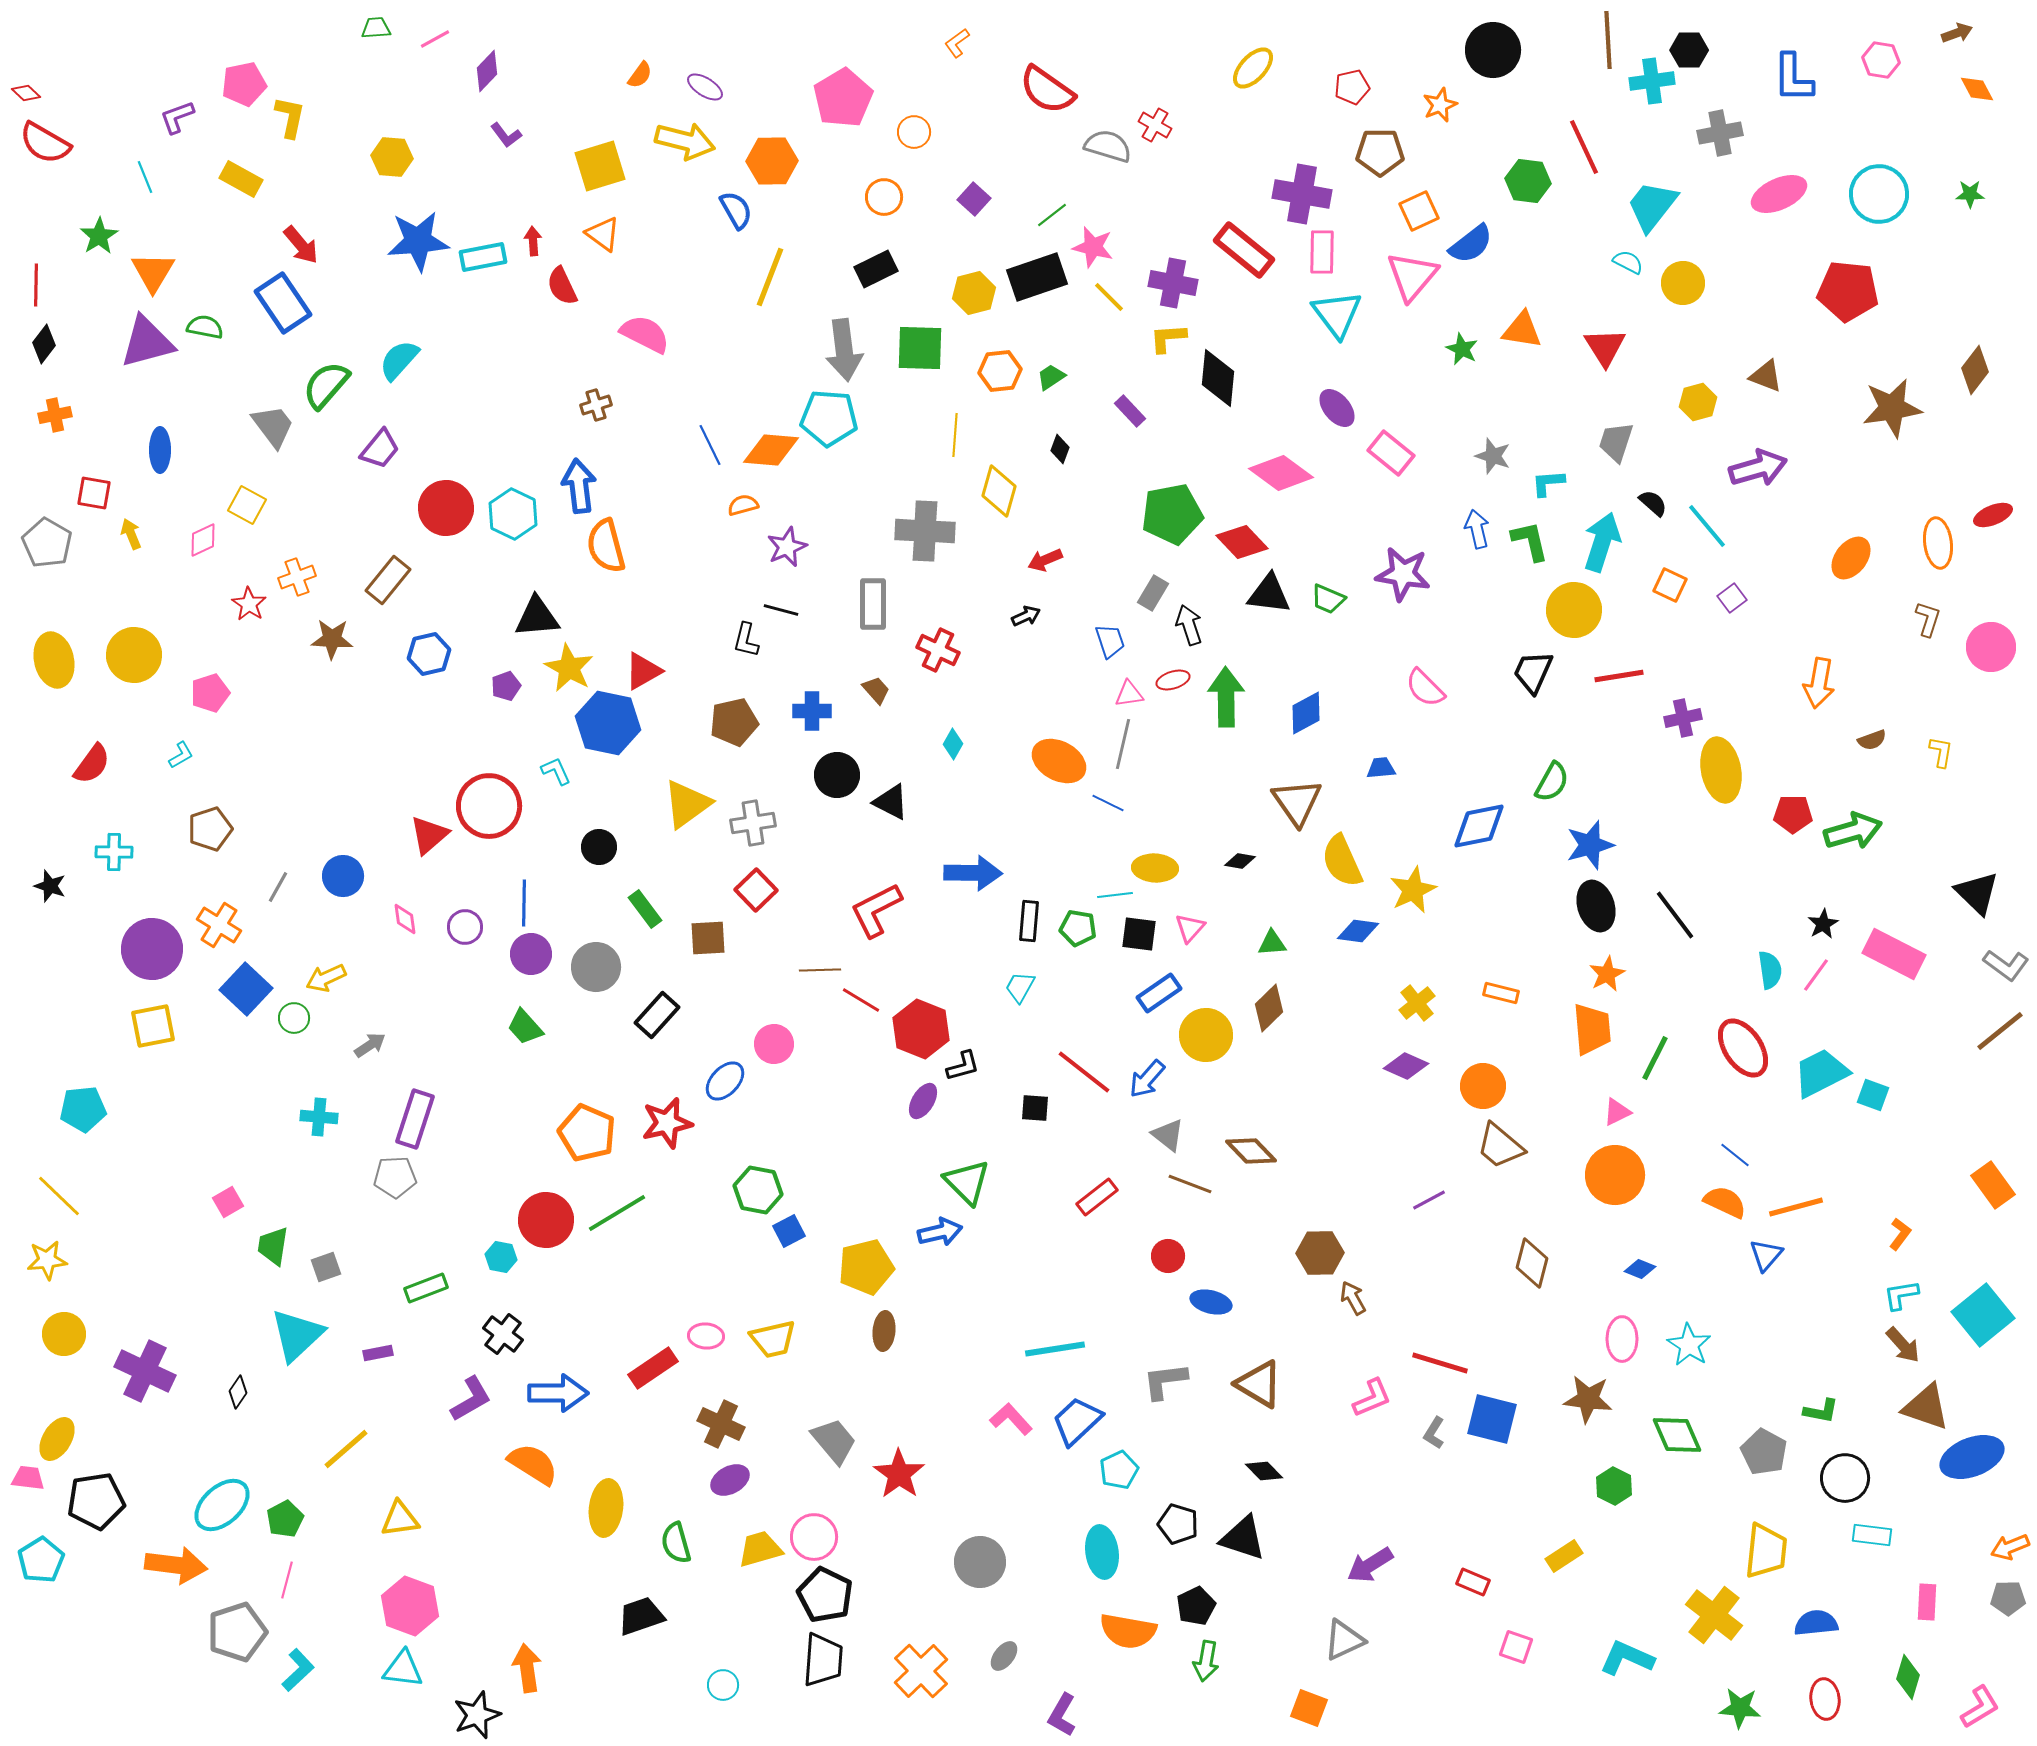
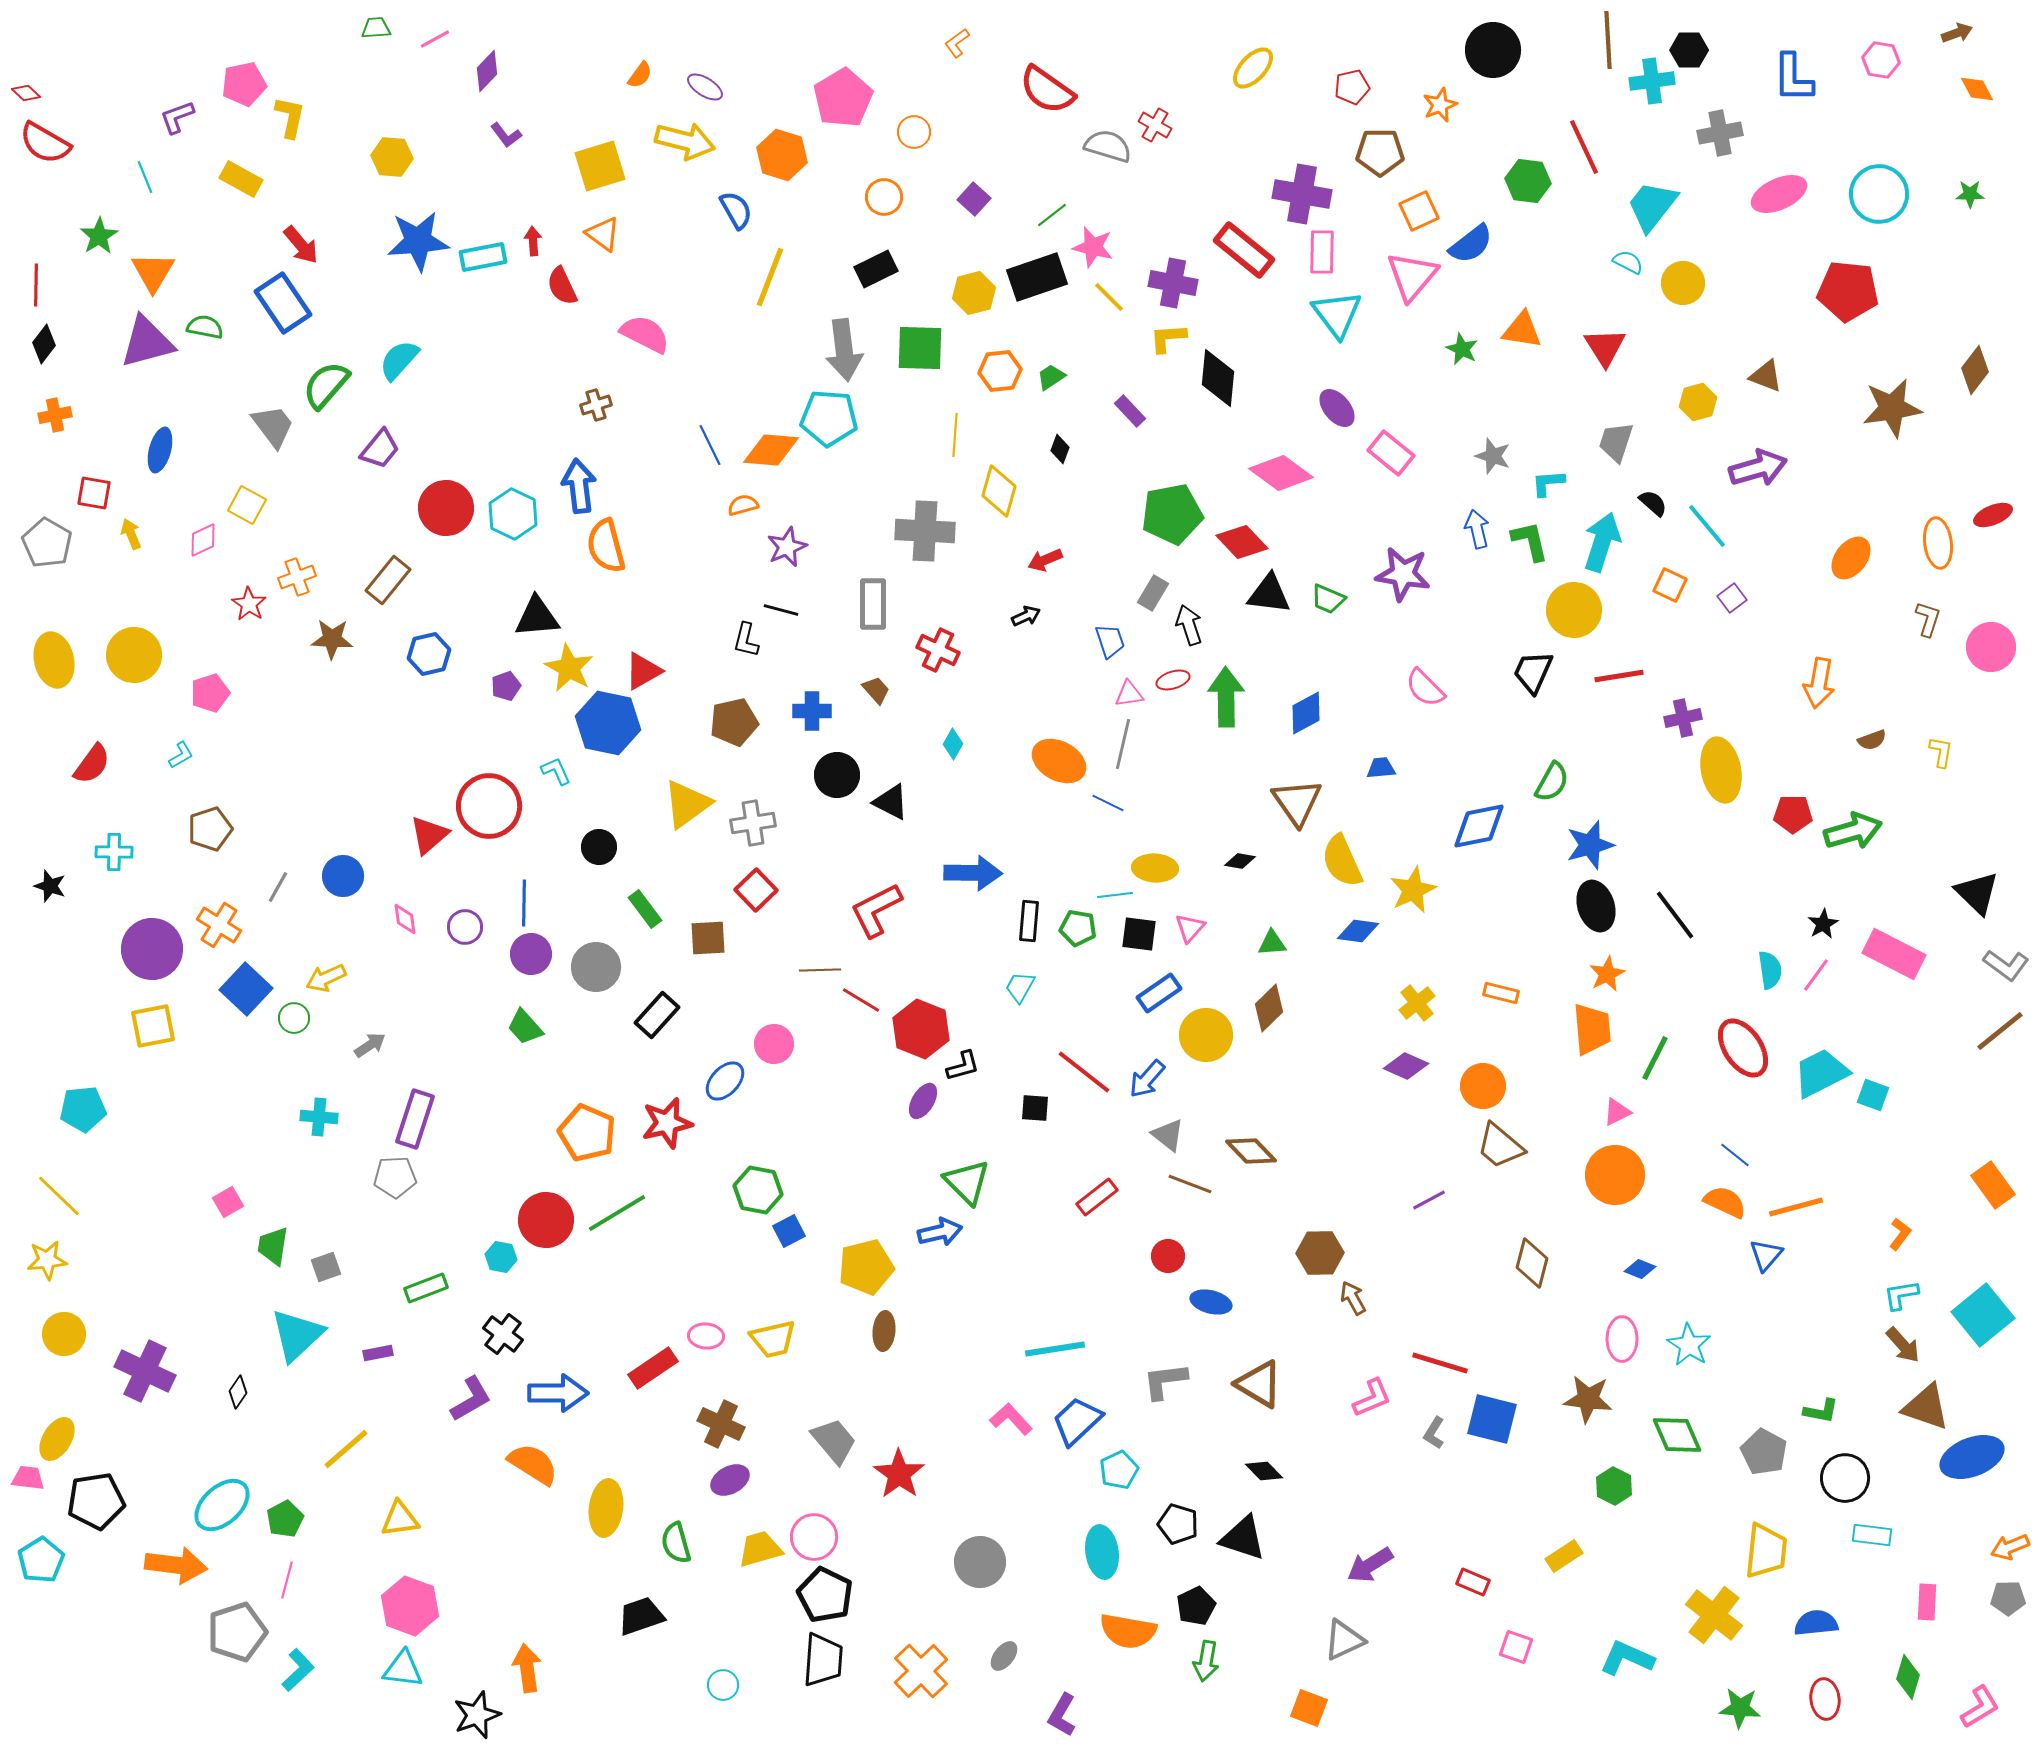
orange hexagon at (772, 161): moved 10 px right, 6 px up; rotated 18 degrees clockwise
blue ellipse at (160, 450): rotated 15 degrees clockwise
